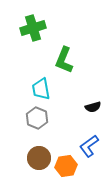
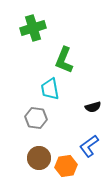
cyan trapezoid: moved 9 px right
gray hexagon: moved 1 px left; rotated 15 degrees counterclockwise
